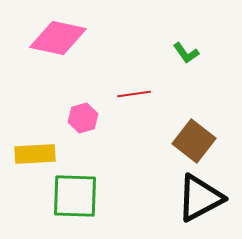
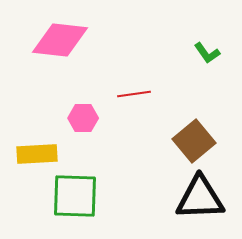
pink diamond: moved 2 px right, 2 px down; rotated 6 degrees counterclockwise
green L-shape: moved 21 px right
pink hexagon: rotated 16 degrees clockwise
brown square: rotated 12 degrees clockwise
yellow rectangle: moved 2 px right
black triangle: rotated 26 degrees clockwise
